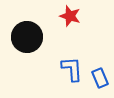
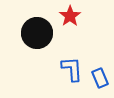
red star: rotated 20 degrees clockwise
black circle: moved 10 px right, 4 px up
